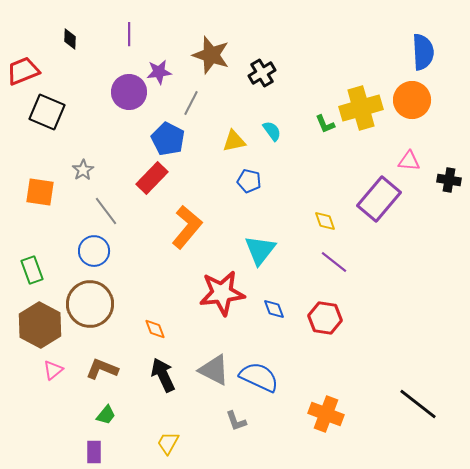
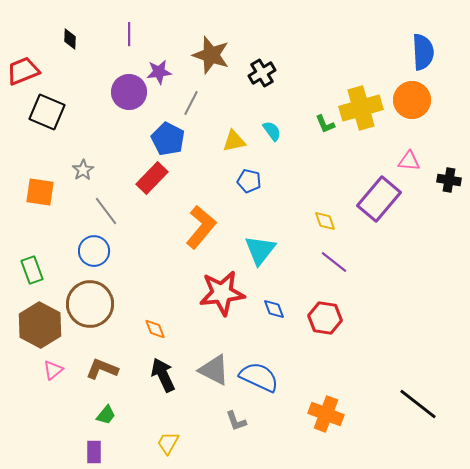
orange L-shape at (187, 227): moved 14 px right
